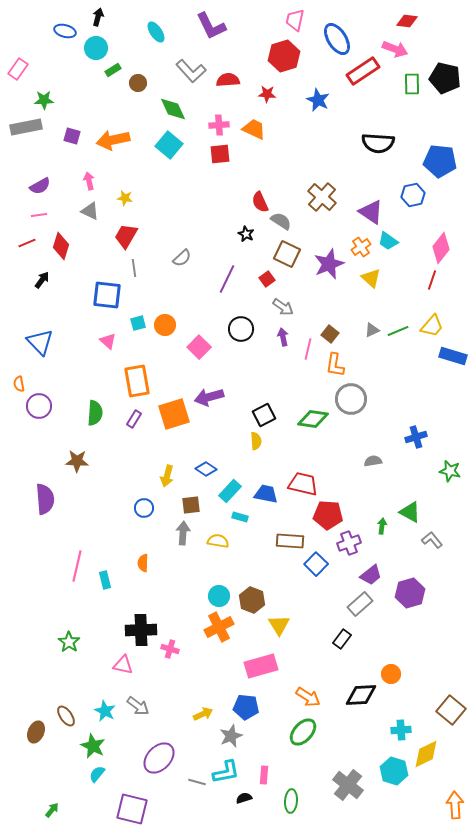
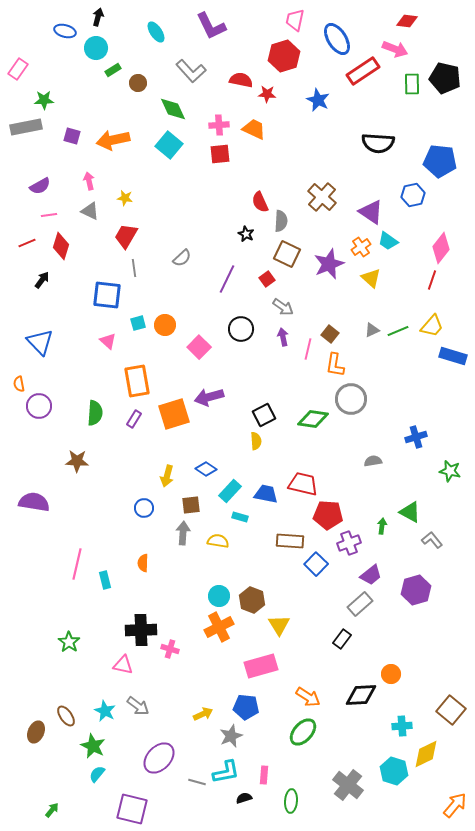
red semicircle at (228, 80): moved 13 px right; rotated 15 degrees clockwise
pink line at (39, 215): moved 10 px right
gray semicircle at (281, 221): rotated 60 degrees clockwise
purple semicircle at (45, 499): moved 11 px left, 3 px down; rotated 76 degrees counterclockwise
pink line at (77, 566): moved 2 px up
purple hexagon at (410, 593): moved 6 px right, 3 px up
cyan cross at (401, 730): moved 1 px right, 4 px up
orange arrow at (455, 805): rotated 44 degrees clockwise
